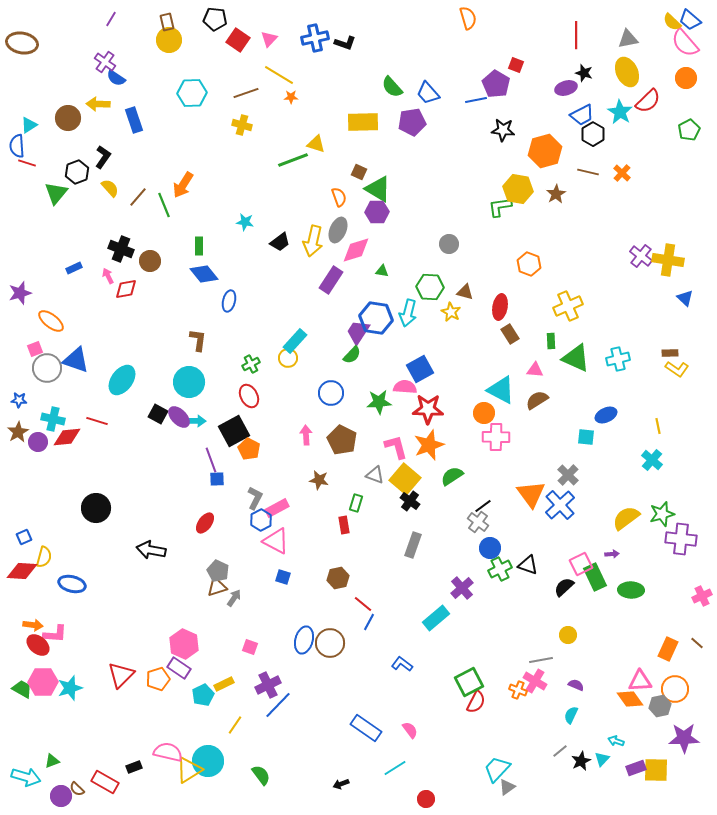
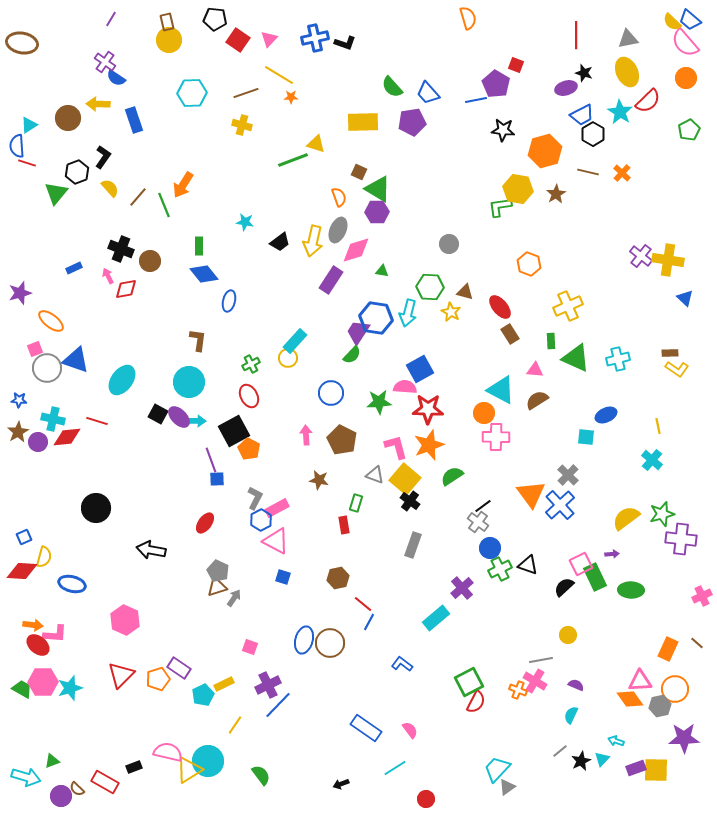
red ellipse at (500, 307): rotated 50 degrees counterclockwise
pink hexagon at (184, 644): moved 59 px left, 24 px up
